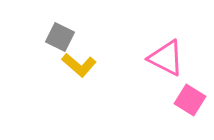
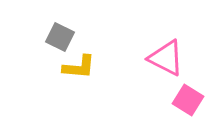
yellow L-shape: moved 2 px down; rotated 36 degrees counterclockwise
pink square: moved 2 px left
